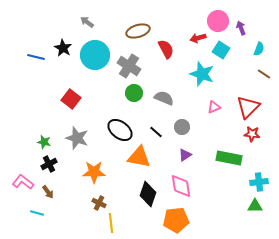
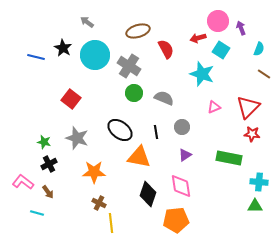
black line: rotated 40 degrees clockwise
cyan cross: rotated 12 degrees clockwise
